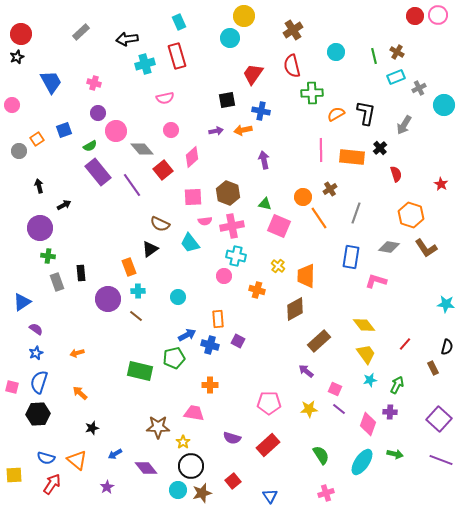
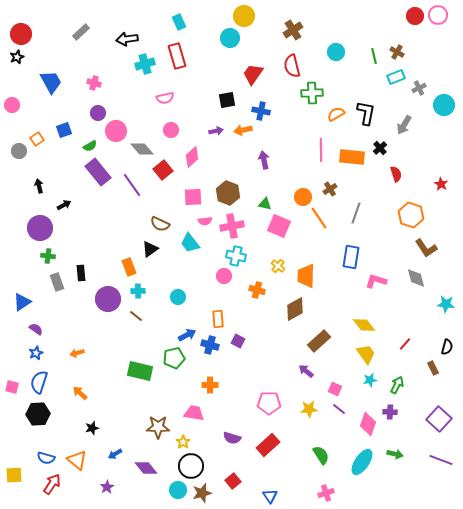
gray diamond at (389, 247): moved 27 px right, 31 px down; rotated 65 degrees clockwise
